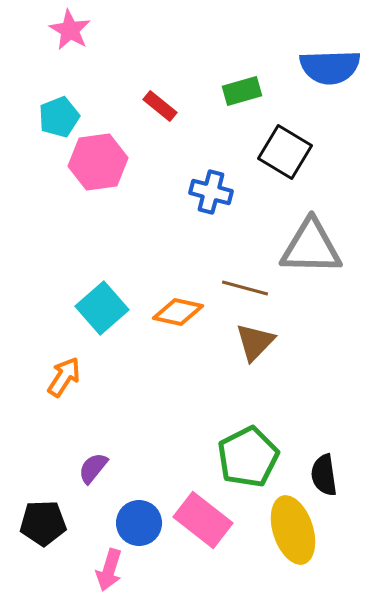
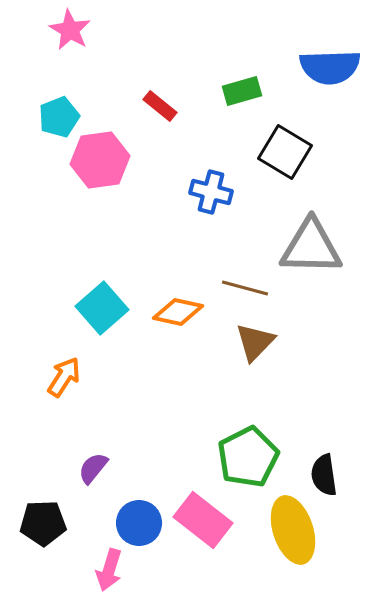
pink hexagon: moved 2 px right, 2 px up
